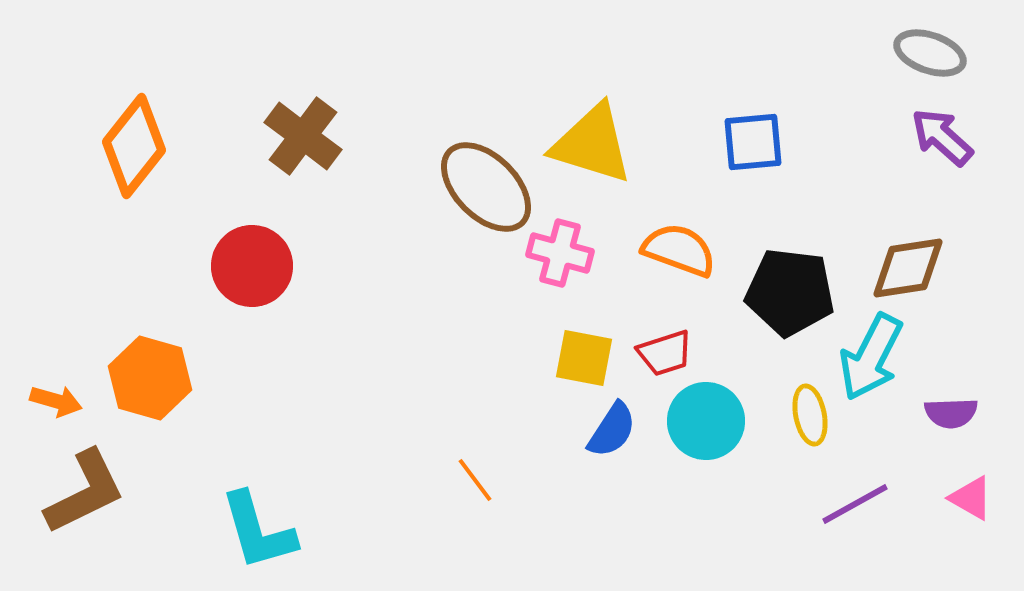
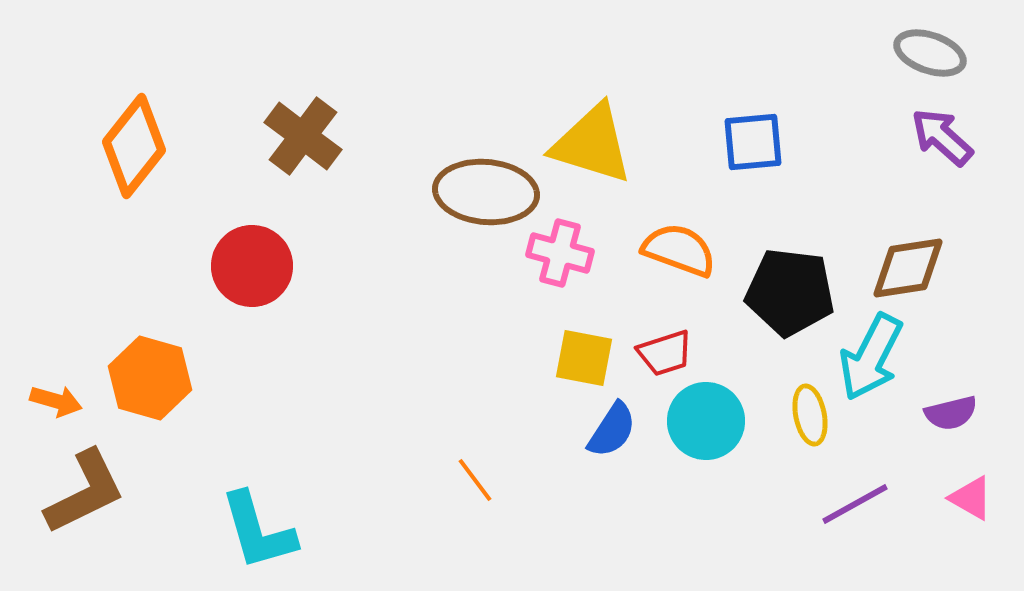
brown ellipse: moved 5 px down; rotated 40 degrees counterclockwise
purple semicircle: rotated 12 degrees counterclockwise
